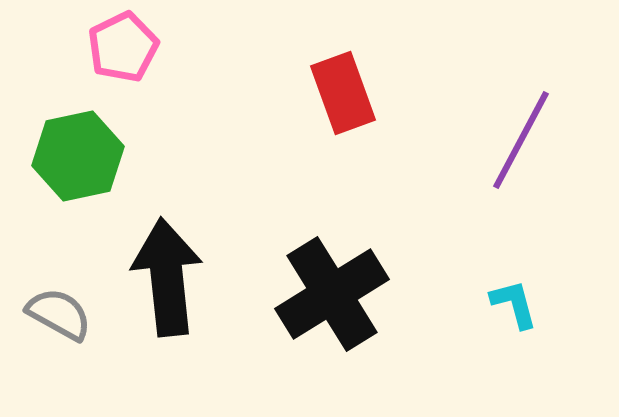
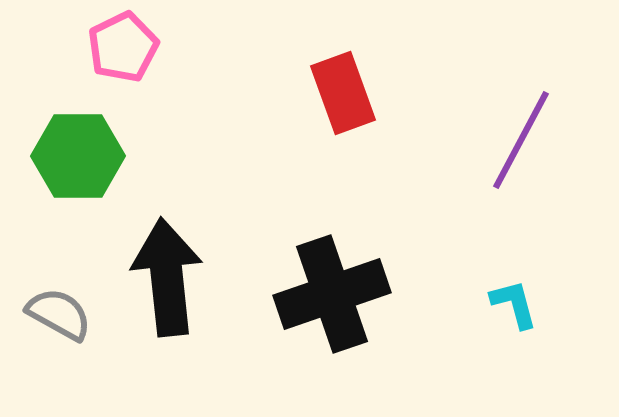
green hexagon: rotated 12 degrees clockwise
black cross: rotated 13 degrees clockwise
